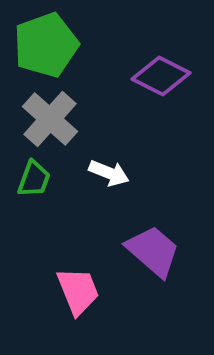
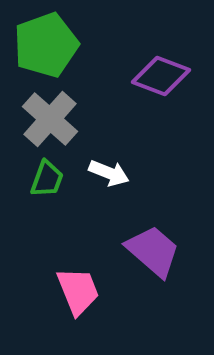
purple diamond: rotated 6 degrees counterclockwise
green trapezoid: moved 13 px right
